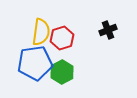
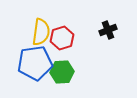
green hexagon: rotated 25 degrees clockwise
